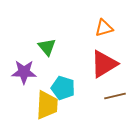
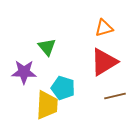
red triangle: moved 2 px up
